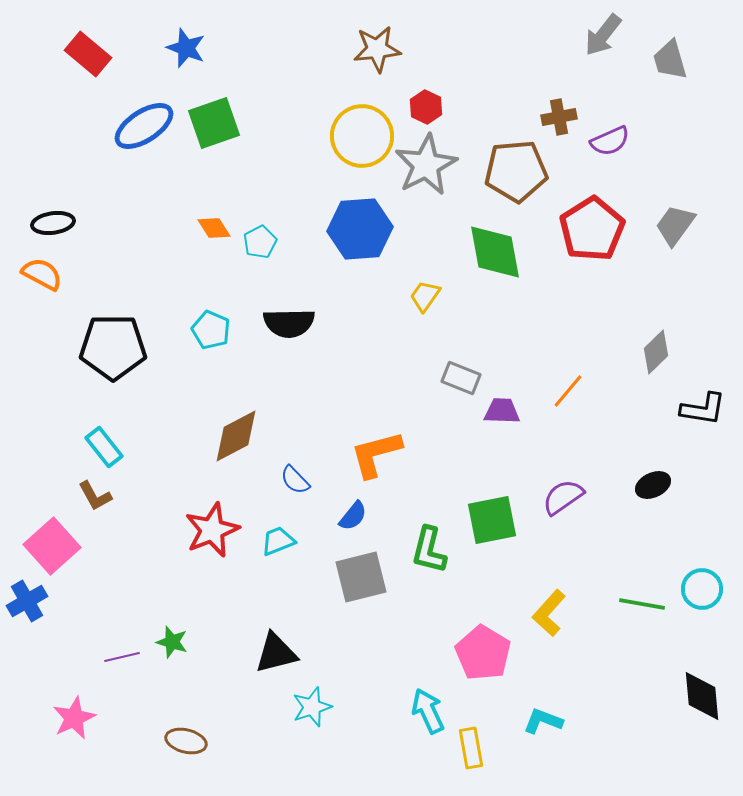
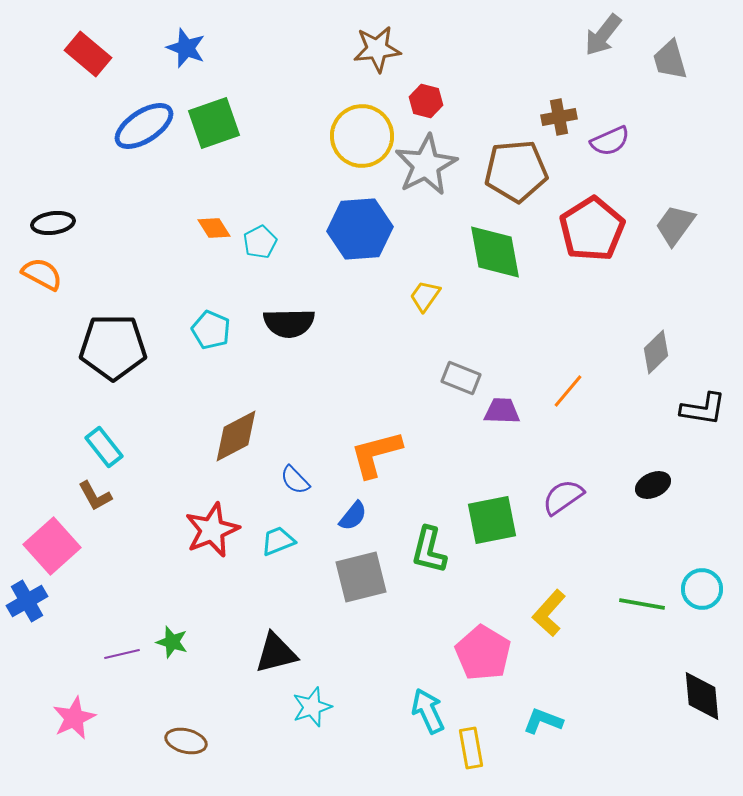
red hexagon at (426, 107): moved 6 px up; rotated 12 degrees counterclockwise
purple line at (122, 657): moved 3 px up
